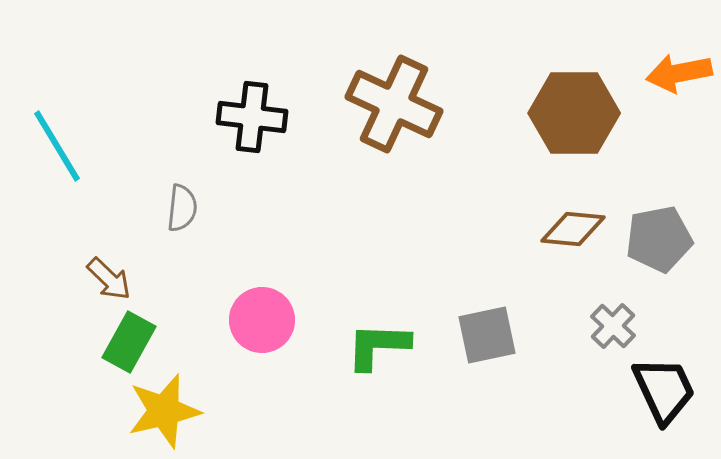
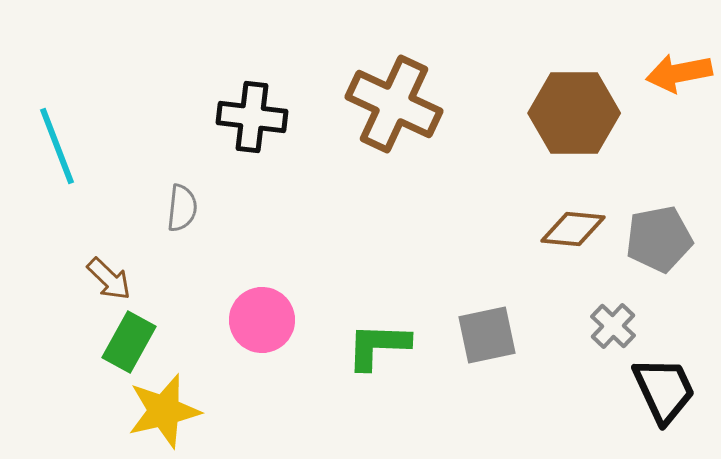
cyan line: rotated 10 degrees clockwise
